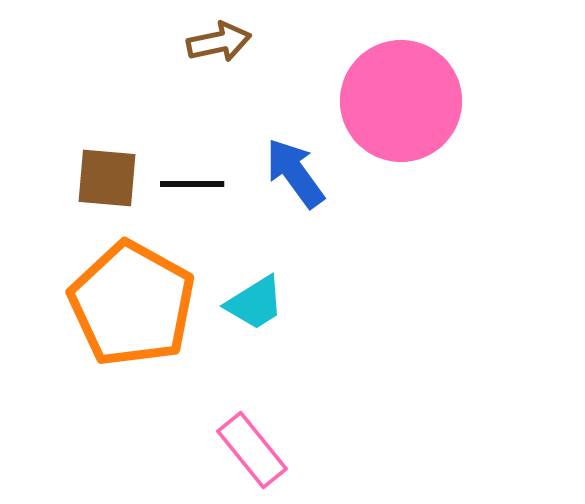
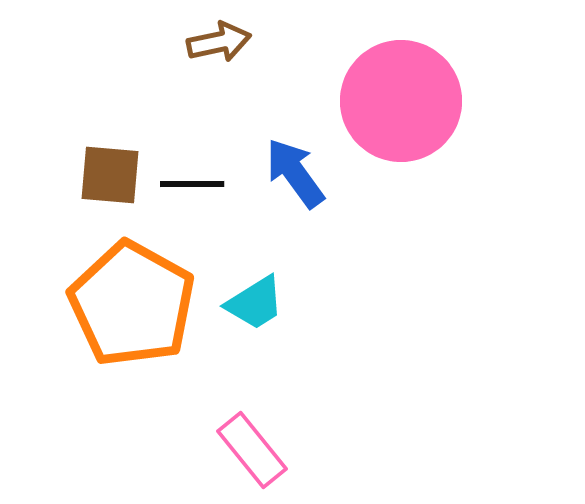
brown square: moved 3 px right, 3 px up
